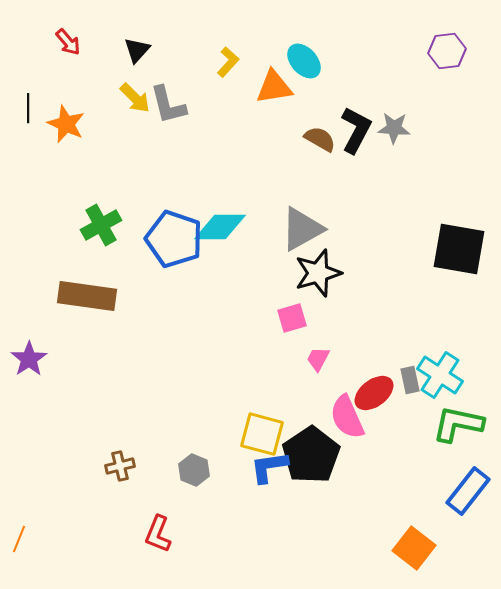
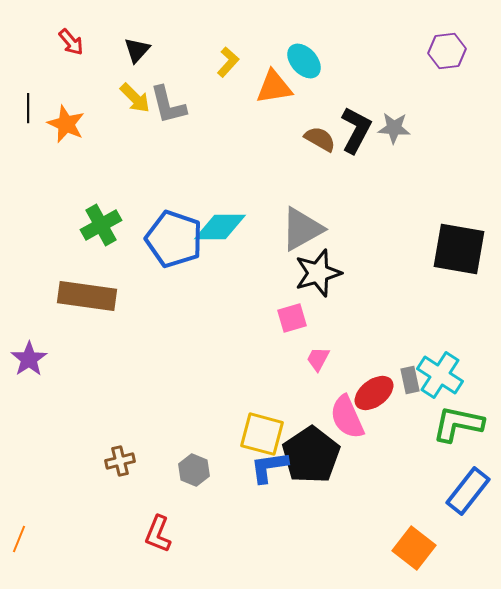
red arrow: moved 3 px right
brown cross: moved 5 px up
